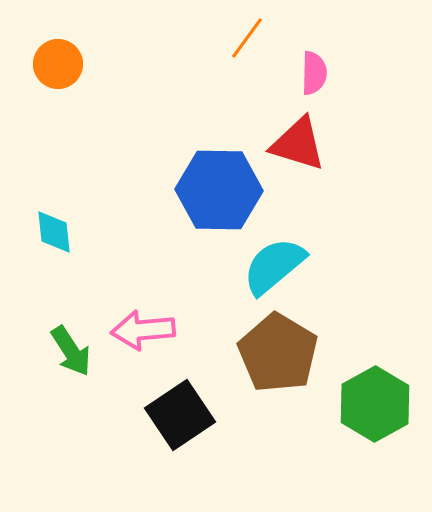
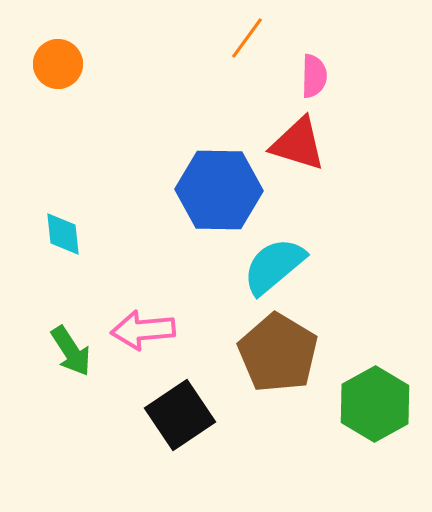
pink semicircle: moved 3 px down
cyan diamond: moved 9 px right, 2 px down
